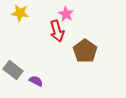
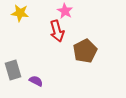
pink star: moved 1 px left, 3 px up
brown pentagon: rotated 10 degrees clockwise
gray rectangle: rotated 36 degrees clockwise
